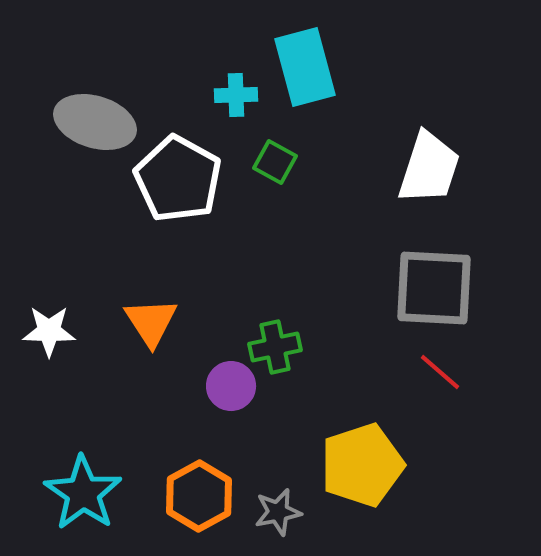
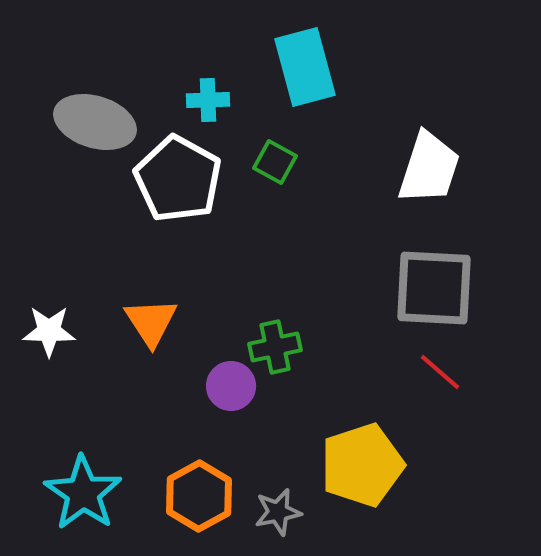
cyan cross: moved 28 px left, 5 px down
